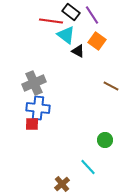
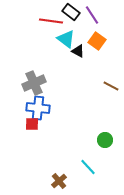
cyan triangle: moved 4 px down
brown cross: moved 3 px left, 3 px up
